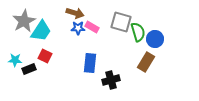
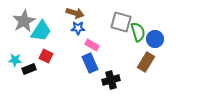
pink rectangle: moved 18 px down
red square: moved 1 px right
blue rectangle: rotated 30 degrees counterclockwise
